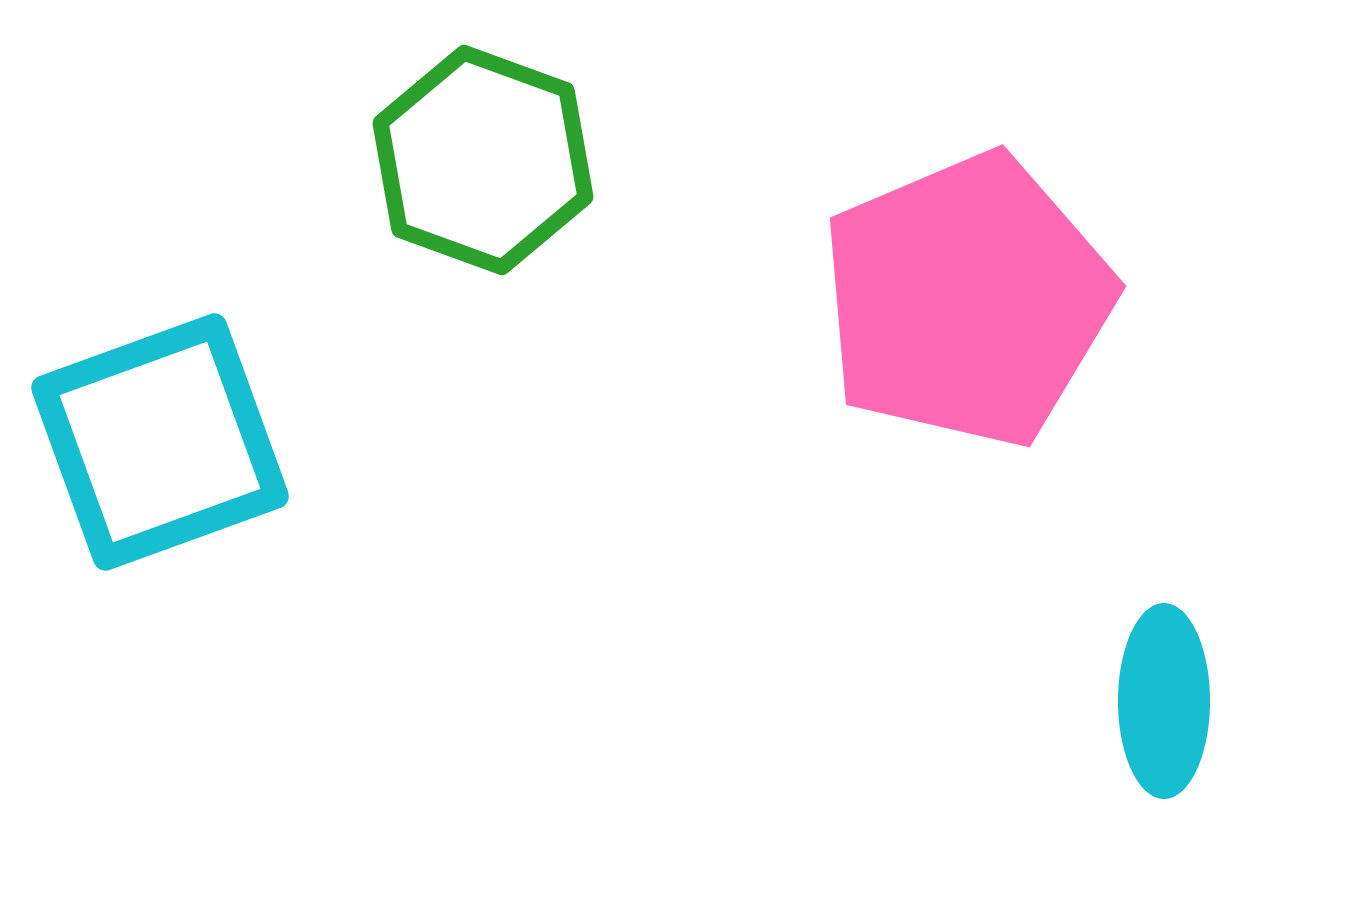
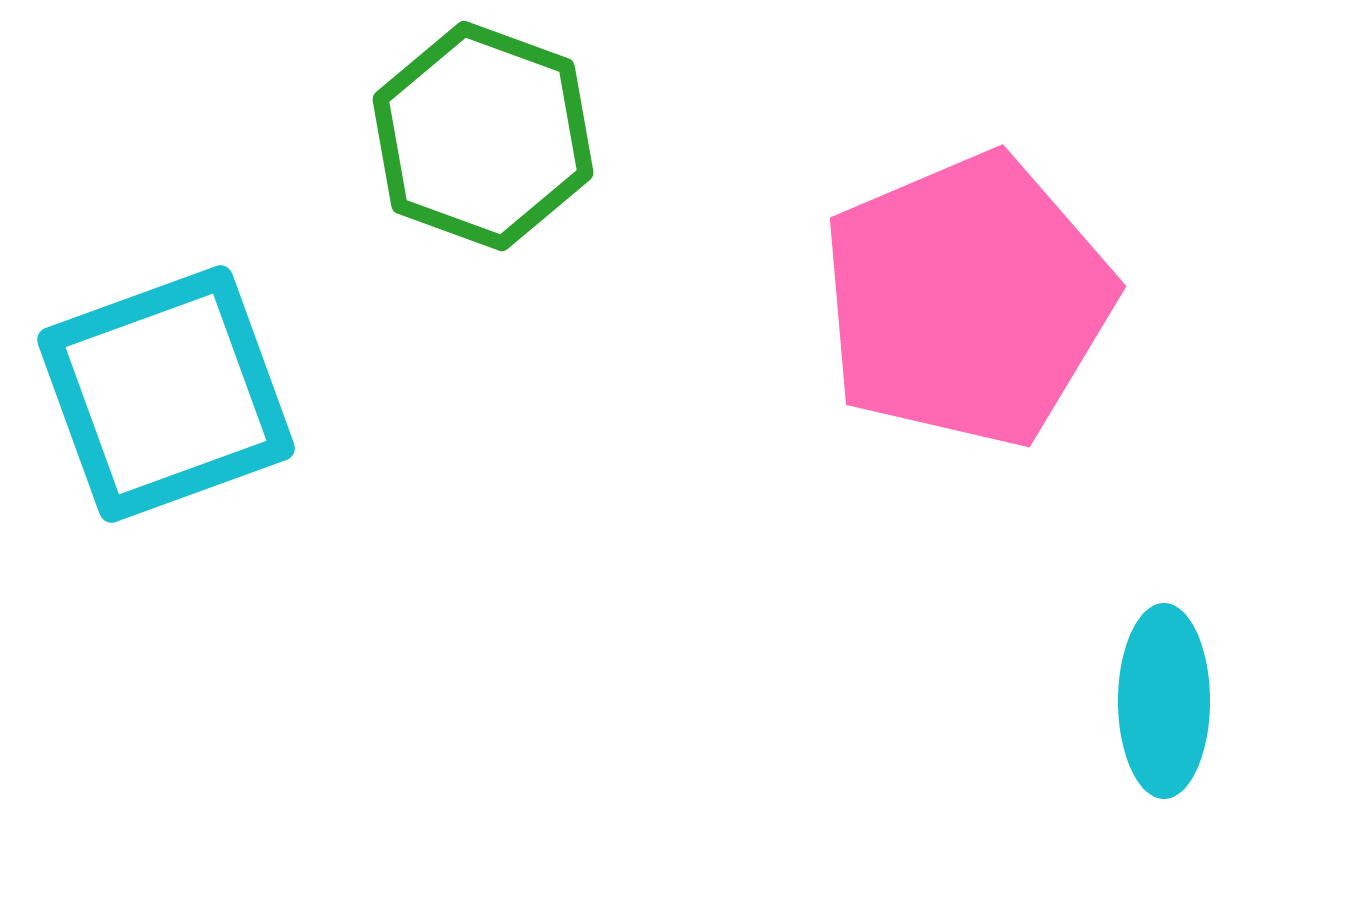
green hexagon: moved 24 px up
cyan square: moved 6 px right, 48 px up
